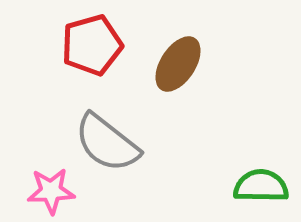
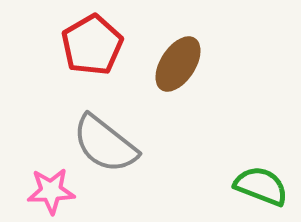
red pentagon: rotated 14 degrees counterclockwise
gray semicircle: moved 2 px left, 1 px down
green semicircle: rotated 20 degrees clockwise
